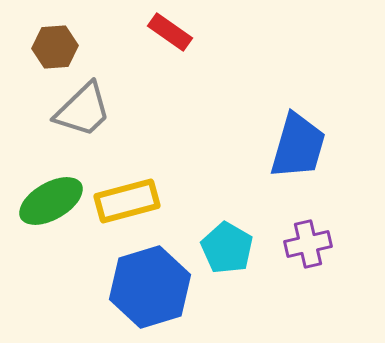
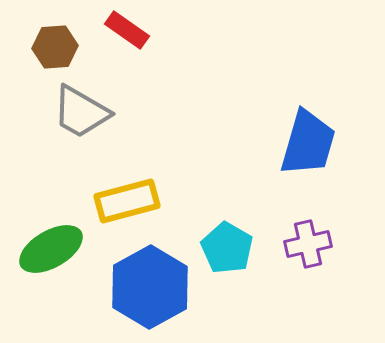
red rectangle: moved 43 px left, 2 px up
gray trapezoid: moved 2 px left, 2 px down; rotated 74 degrees clockwise
blue trapezoid: moved 10 px right, 3 px up
green ellipse: moved 48 px down
blue hexagon: rotated 12 degrees counterclockwise
